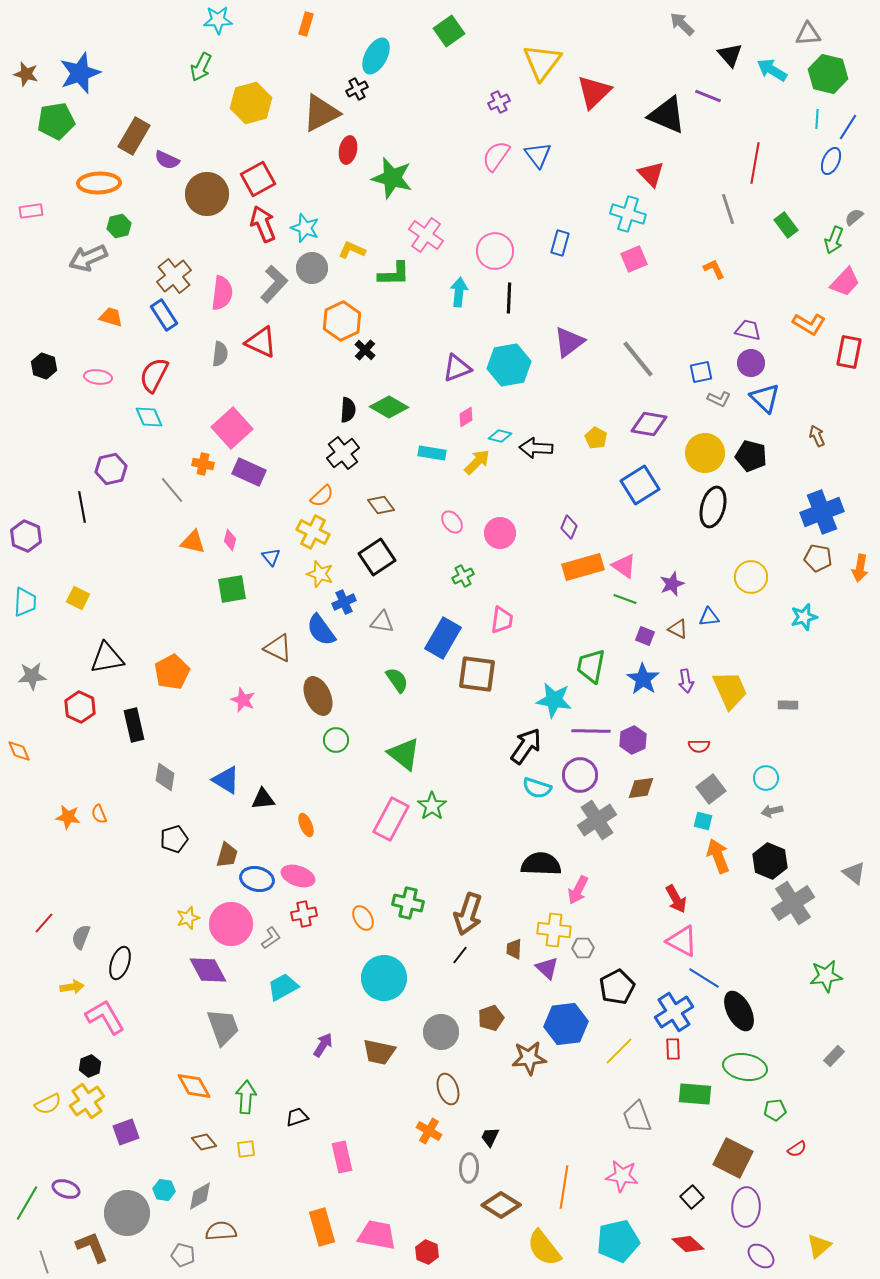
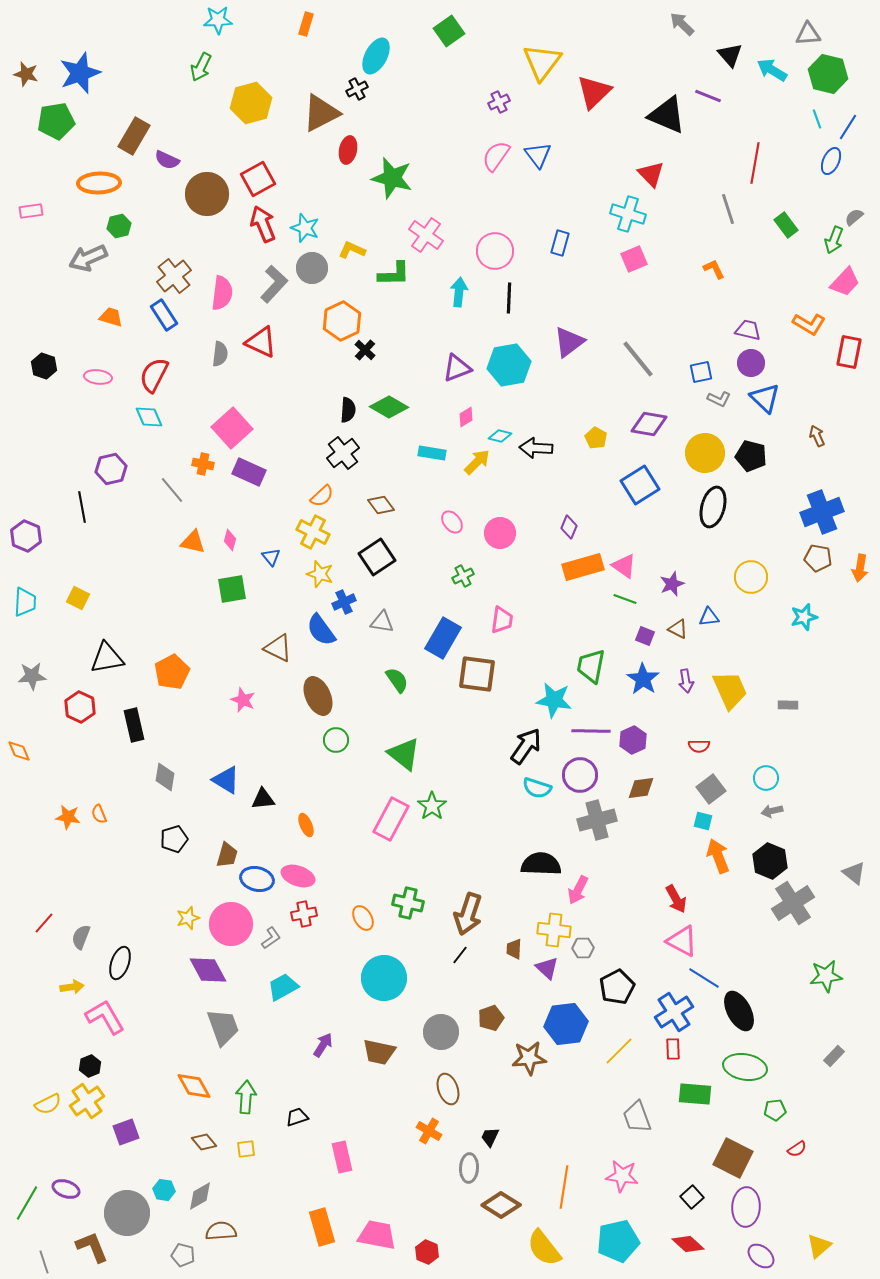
cyan line at (817, 119): rotated 24 degrees counterclockwise
gray cross at (597, 820): rotated 18 degrees clockwise
